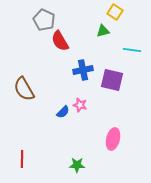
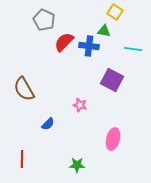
green triangle: moved 1 px right; rotated 24 degrees clockwise
red semicircle: moved 4 px right, 1 px down; rotated 75 degrees clockwise
cyan line: moved 1 px right, 1 px up
blue cross: moved 6 px right, 24 px up; rotated 18 degrees clockwise
purple square: rotated 15 degrees clockwise
blue semicircle: moved 15 px left, 12 px down
